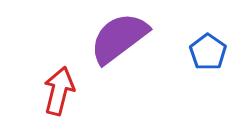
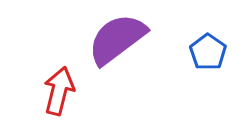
purple semicircle: moved 2 px left, 1 px down
